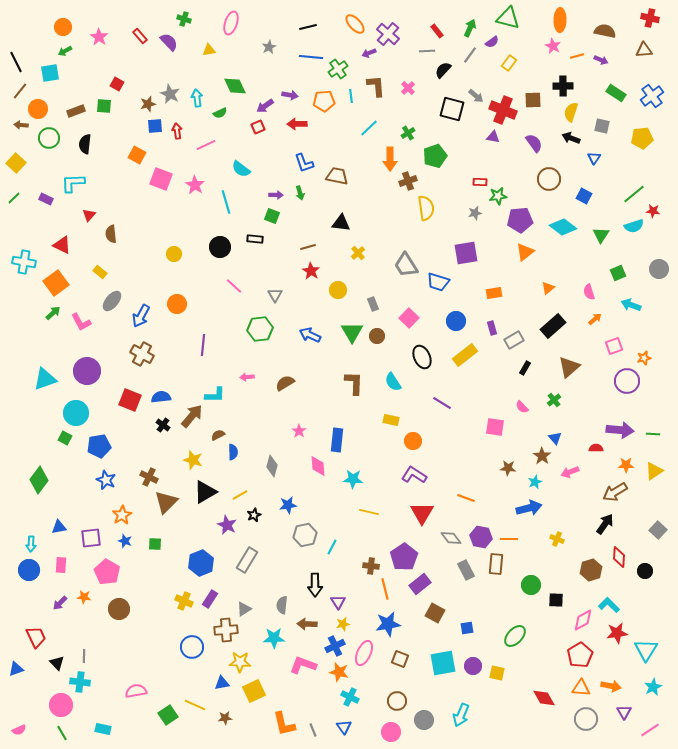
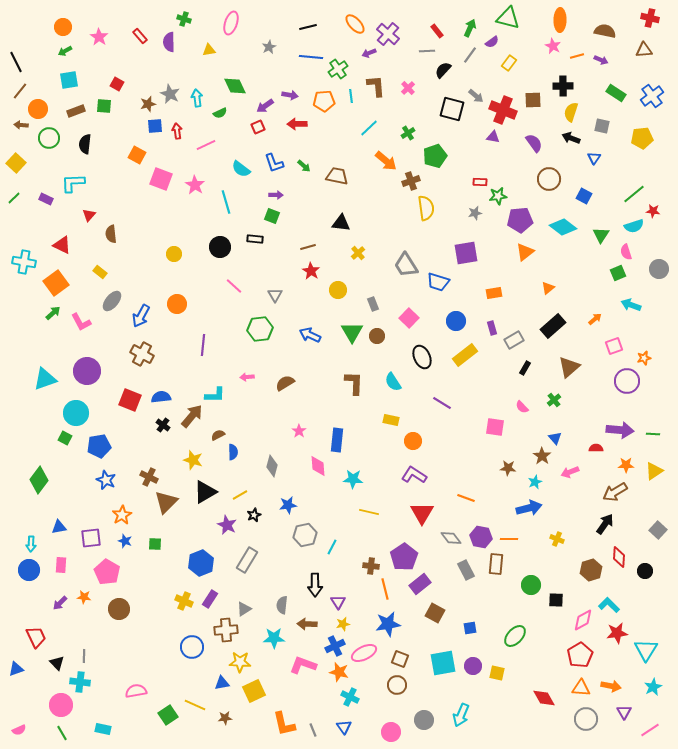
purple semicircle at (169, 42): rotated 138 degrees counterclockwise
cyan square at (50, 73): moved 19 px right, 7 px down
orange arrow at (390, 159): moved 4 px left, 2 px down; rotated 50 degrees counterclockwise
blue L-shape at (304, 163): moved 30 px left
brown cross at (408, 181): moved 3 px right
green arrow at (300, 193): moved 4 px right, 27 px up; rotated 32 degrees counterclockwise
pink semicircle at (589, 292): moved 37 px right, 40 px up
blue square at (467, 628): moved 3 px right
pink ellipse at (364, 653): rotated 40 degrees clockwise
brown circle at (397, 701): moved 16 px up
